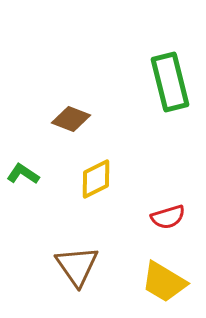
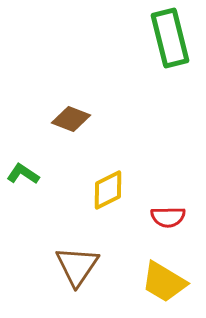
green rectangle: moved 44 px up
yellow diamond: moved 12 px right, 11 px down
red semicircle: rotated 16 degrees clockwise
brown triangle: rotated 9 degrees clockwise
